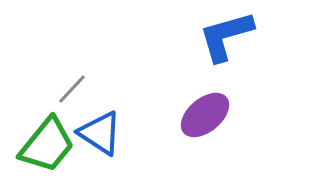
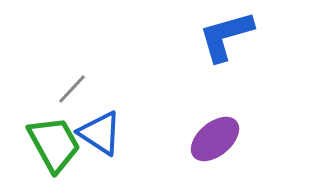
purple ellipse: moved 10 px right, 24 px down
green trapezoid: moved 7 px right, 1 px up; rotated 68 degrees counterclockwise
